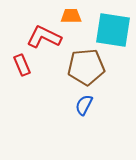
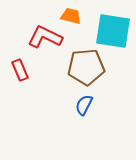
orange trapezoid: rotated 15 degrees clockwise
cyan square: moved 1 px down
red L-shape: moved 1 px right
red rectangle: moved 2 px left, 5 px down
